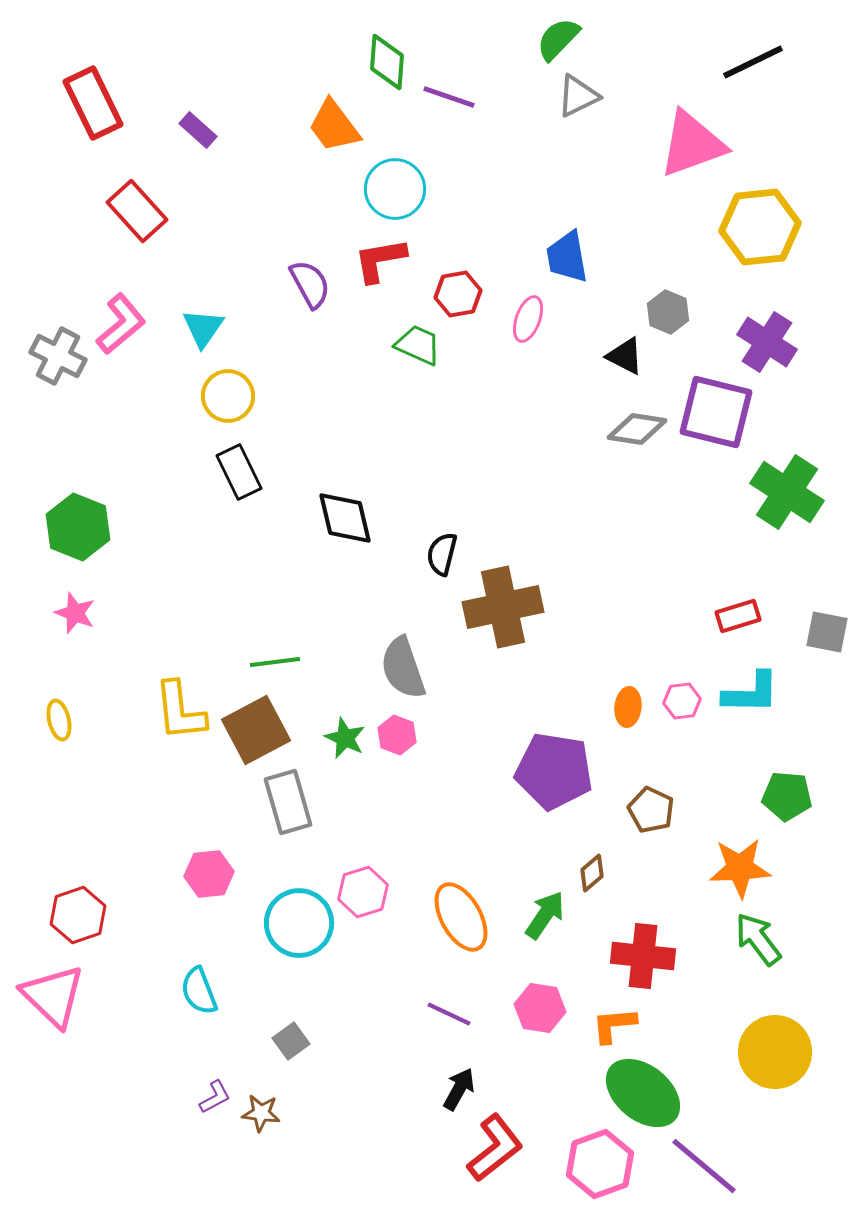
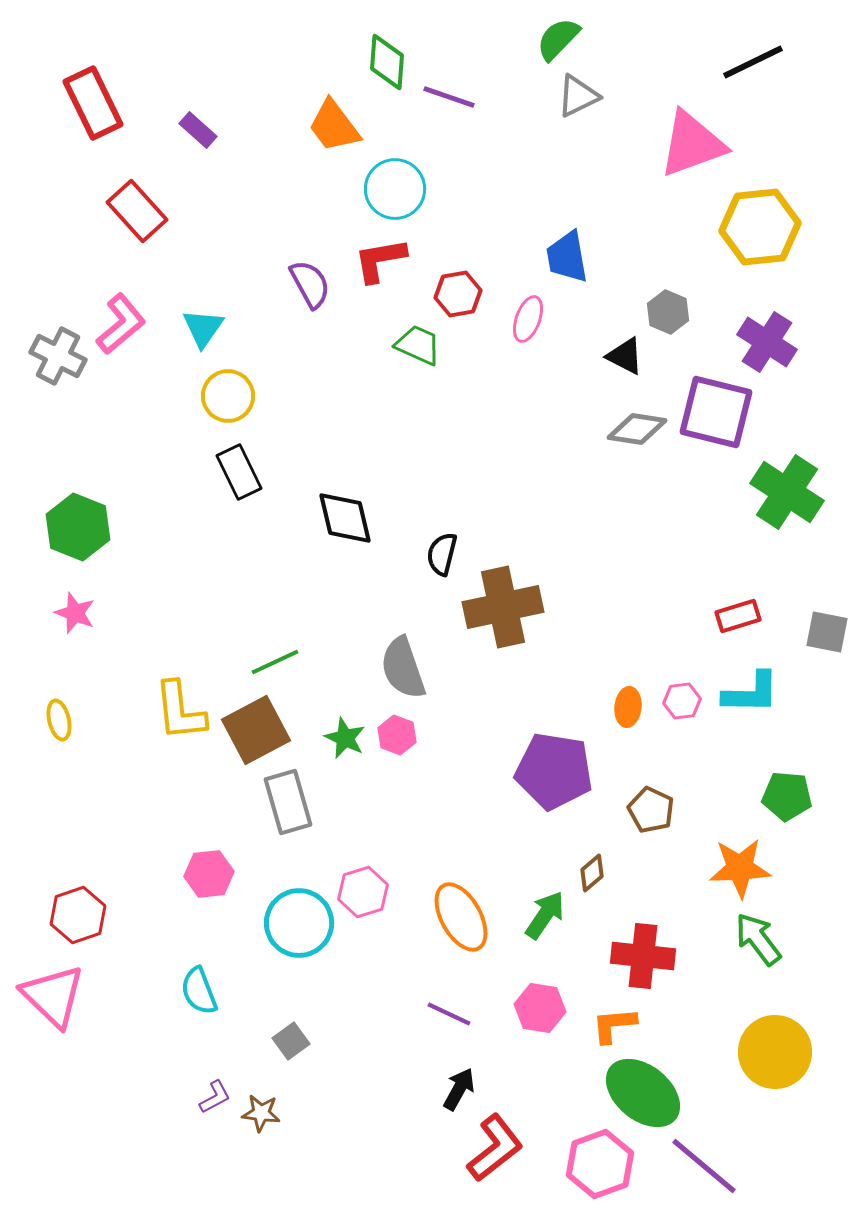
green line at (275, 662): rotated 18 degrees counterclockwise
